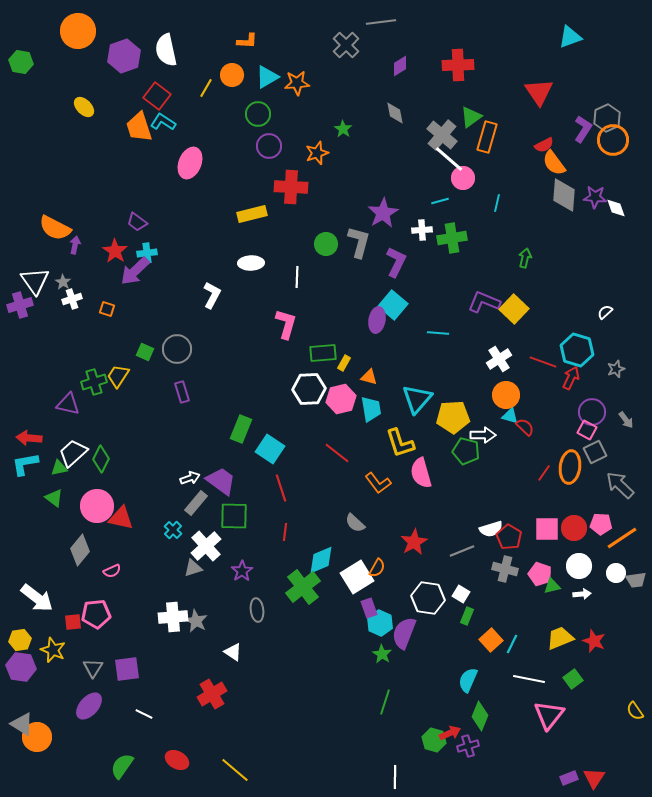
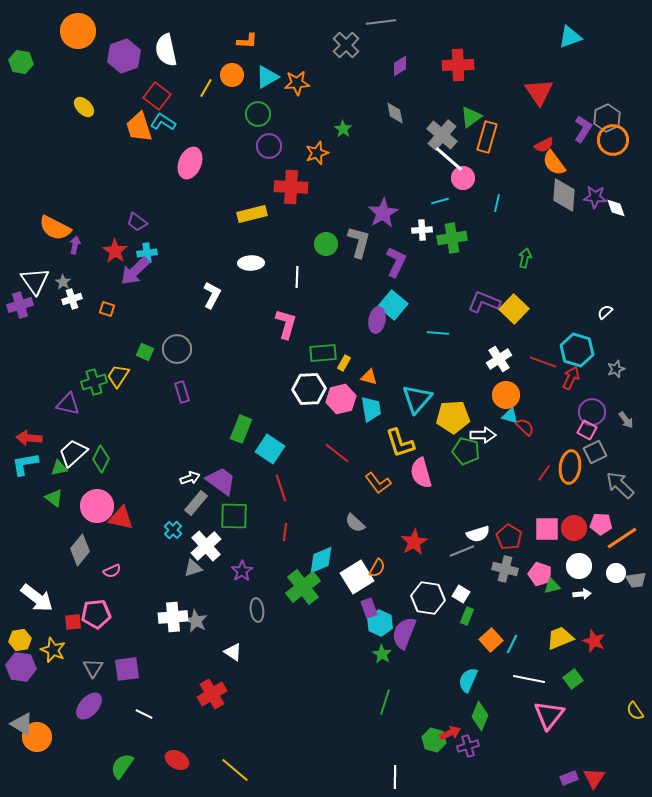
white semicircle at (491, 529): moved 13 px left, 5 px down
